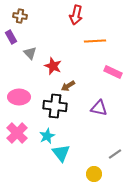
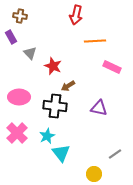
pink rectangle: moved 1 px left, 5 px up
